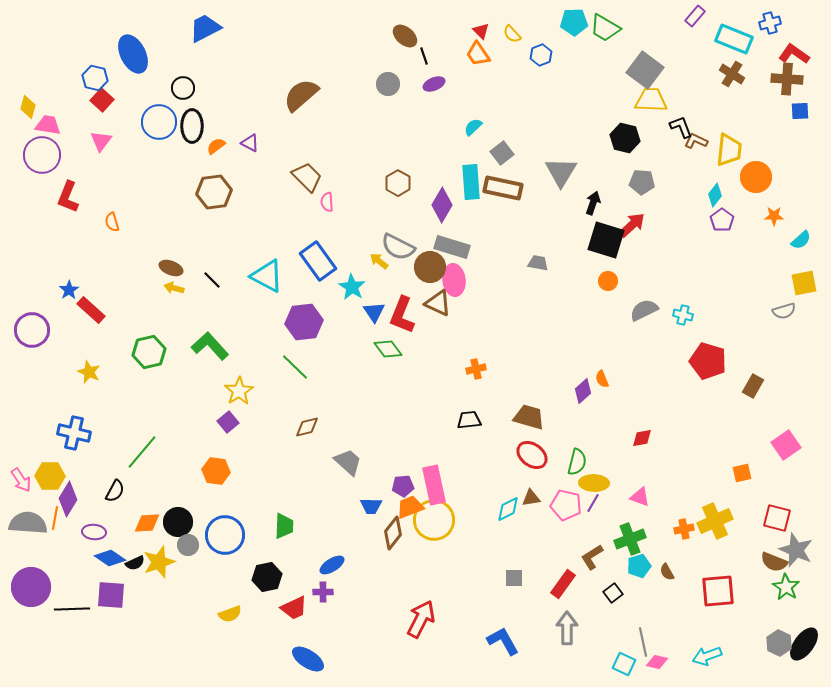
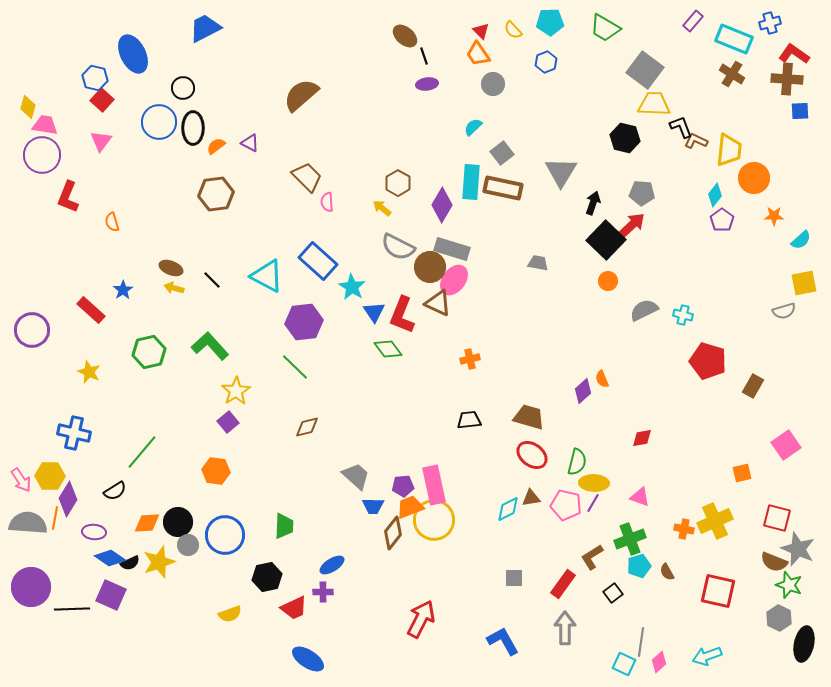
purple rectangle at (695, 16): moved 2 px left, 5 px down
cyan pentagon at (574, 22): moved 24 px left
yellow semicircle at (512, 34): moved 1 px right, 4 px up
blue hexagon at (541, 55): moved 5 px right, 7 px down
gray circle at (388, 84): moved 105 px right
purple ellipse at (434, 84): moved 7 px left; rotated 15 degrees clockwise
yellow trapezoid at (651, 100): moved 3 px right, 4 px down
pink trapezoid at (48, 125): moved 3 px left
black ellipse at (192, 126): moved 1 px right, 2 px down
orange circle at (756, 177): moved 2 px left, 1 px down
cyan rectangle at (471, 182): rotated 8 degrees clockwise
gray pentagon at (642, 182): moved 11 px down
brown hexagon at (214, 192): moved 2 px right, 2 px down
black square at (606, 240): rotated 27 degrees clockwise
gray rectangle at (452, 247): moved 2 px down
blue rectangle at (318, 261): rotated 12 degrees counterclockwise
yellow arrow at (379, 261): moved 3 px right, 53 px up
pink ellipse at (454, 280): rotated 44 degrees clockwise
blue star at (69, 290): moved 54 px right
orange cross at (476, 369): moved 6 px left, 10 px up
yellow star at (239, 391): moved 3 px left
gray trapezoid at (348, 462): moved 8 px right, 14 px down
black semicircle at (115, 491): rotated 30 degrees clockwise
blue trapezoid at (371, 506): moved 2 px right
orange cross at (684, 529): rotated 24 degrees clockwise
gray star at (796, 550): moved 2 px right, 1 px up
black semicircle at (135, 563): moved 5 px left
green star at (786, 587): moved 3 px right, 2 px up; rotated 12 degrees counterclockwise
red square at (718, 591): rotated 18 degrees clockwise
purple square at (111, 595): rotated 20 degrees clockwise
gray arrow at (567, 628): moved 2 px left
gray line at (643, 642): moved 2 px left; rotated 20 degrees clockwise
gray hexagon at (779, 643): moved 25 px up
black ellipse at (804, 644): rotated 24 degrees counterclockwise
pink diamond at (657, 662): moved 2 px right; rotated 55 degrees counterclockwise
